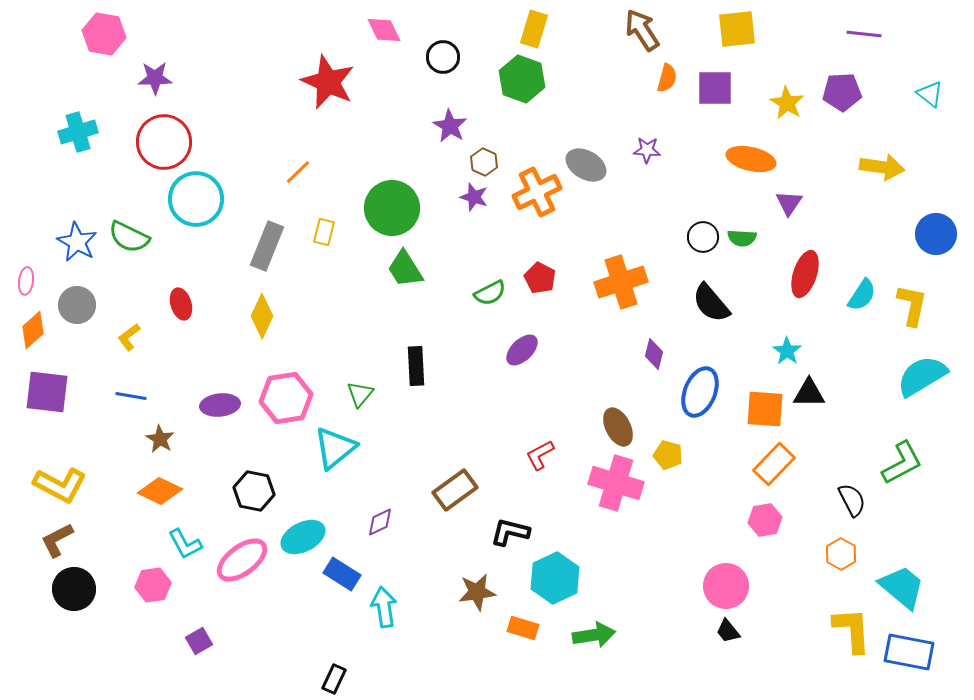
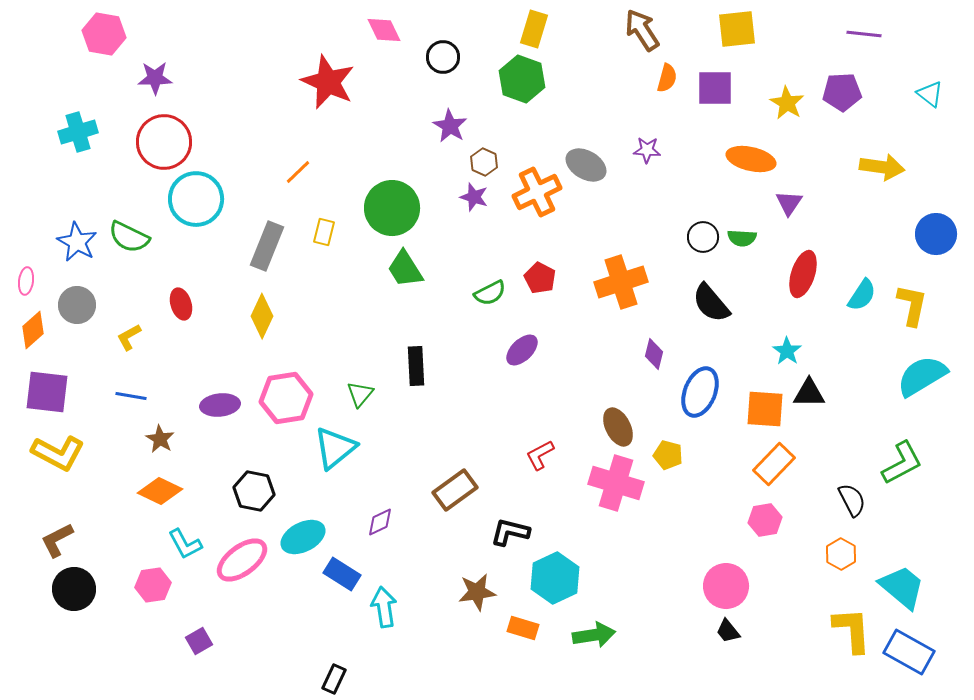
red ellipse at (805, 274): moved 2 px left
yellow L-shape at (129, 337): rotated 8 degrees clockwise
yellow L-shape at (60, 485): moved 2 px left, 32 px up
blue rectangle at (909, 652): rotated 18 degrees clockwise
